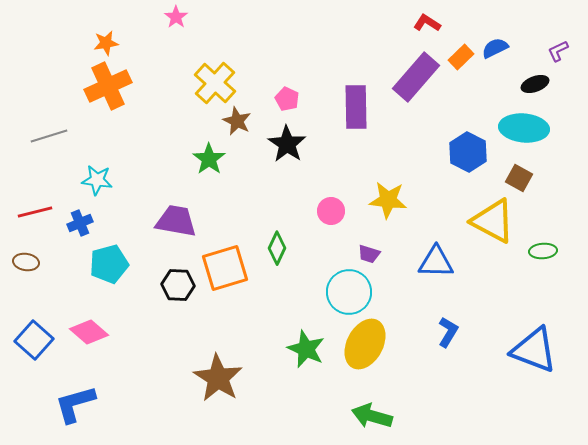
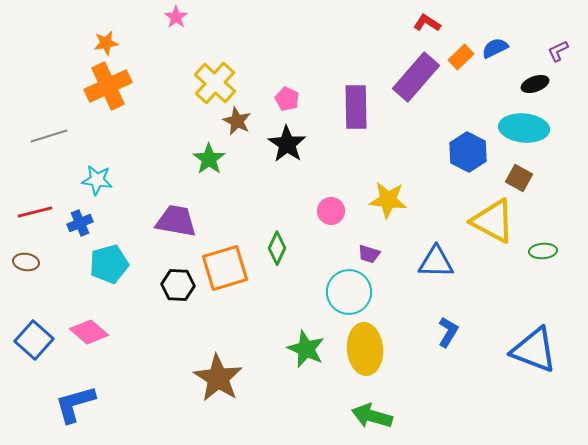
yellow ellipse at (365, 344): moved 5 px down; rotated 33 degrees counterclockwise
